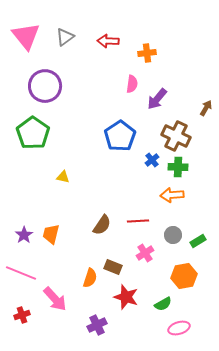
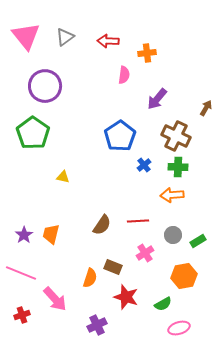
pink semicircle: moved 8 px left, 9 px up
blue cross: moved 8 px left, 5 px down
